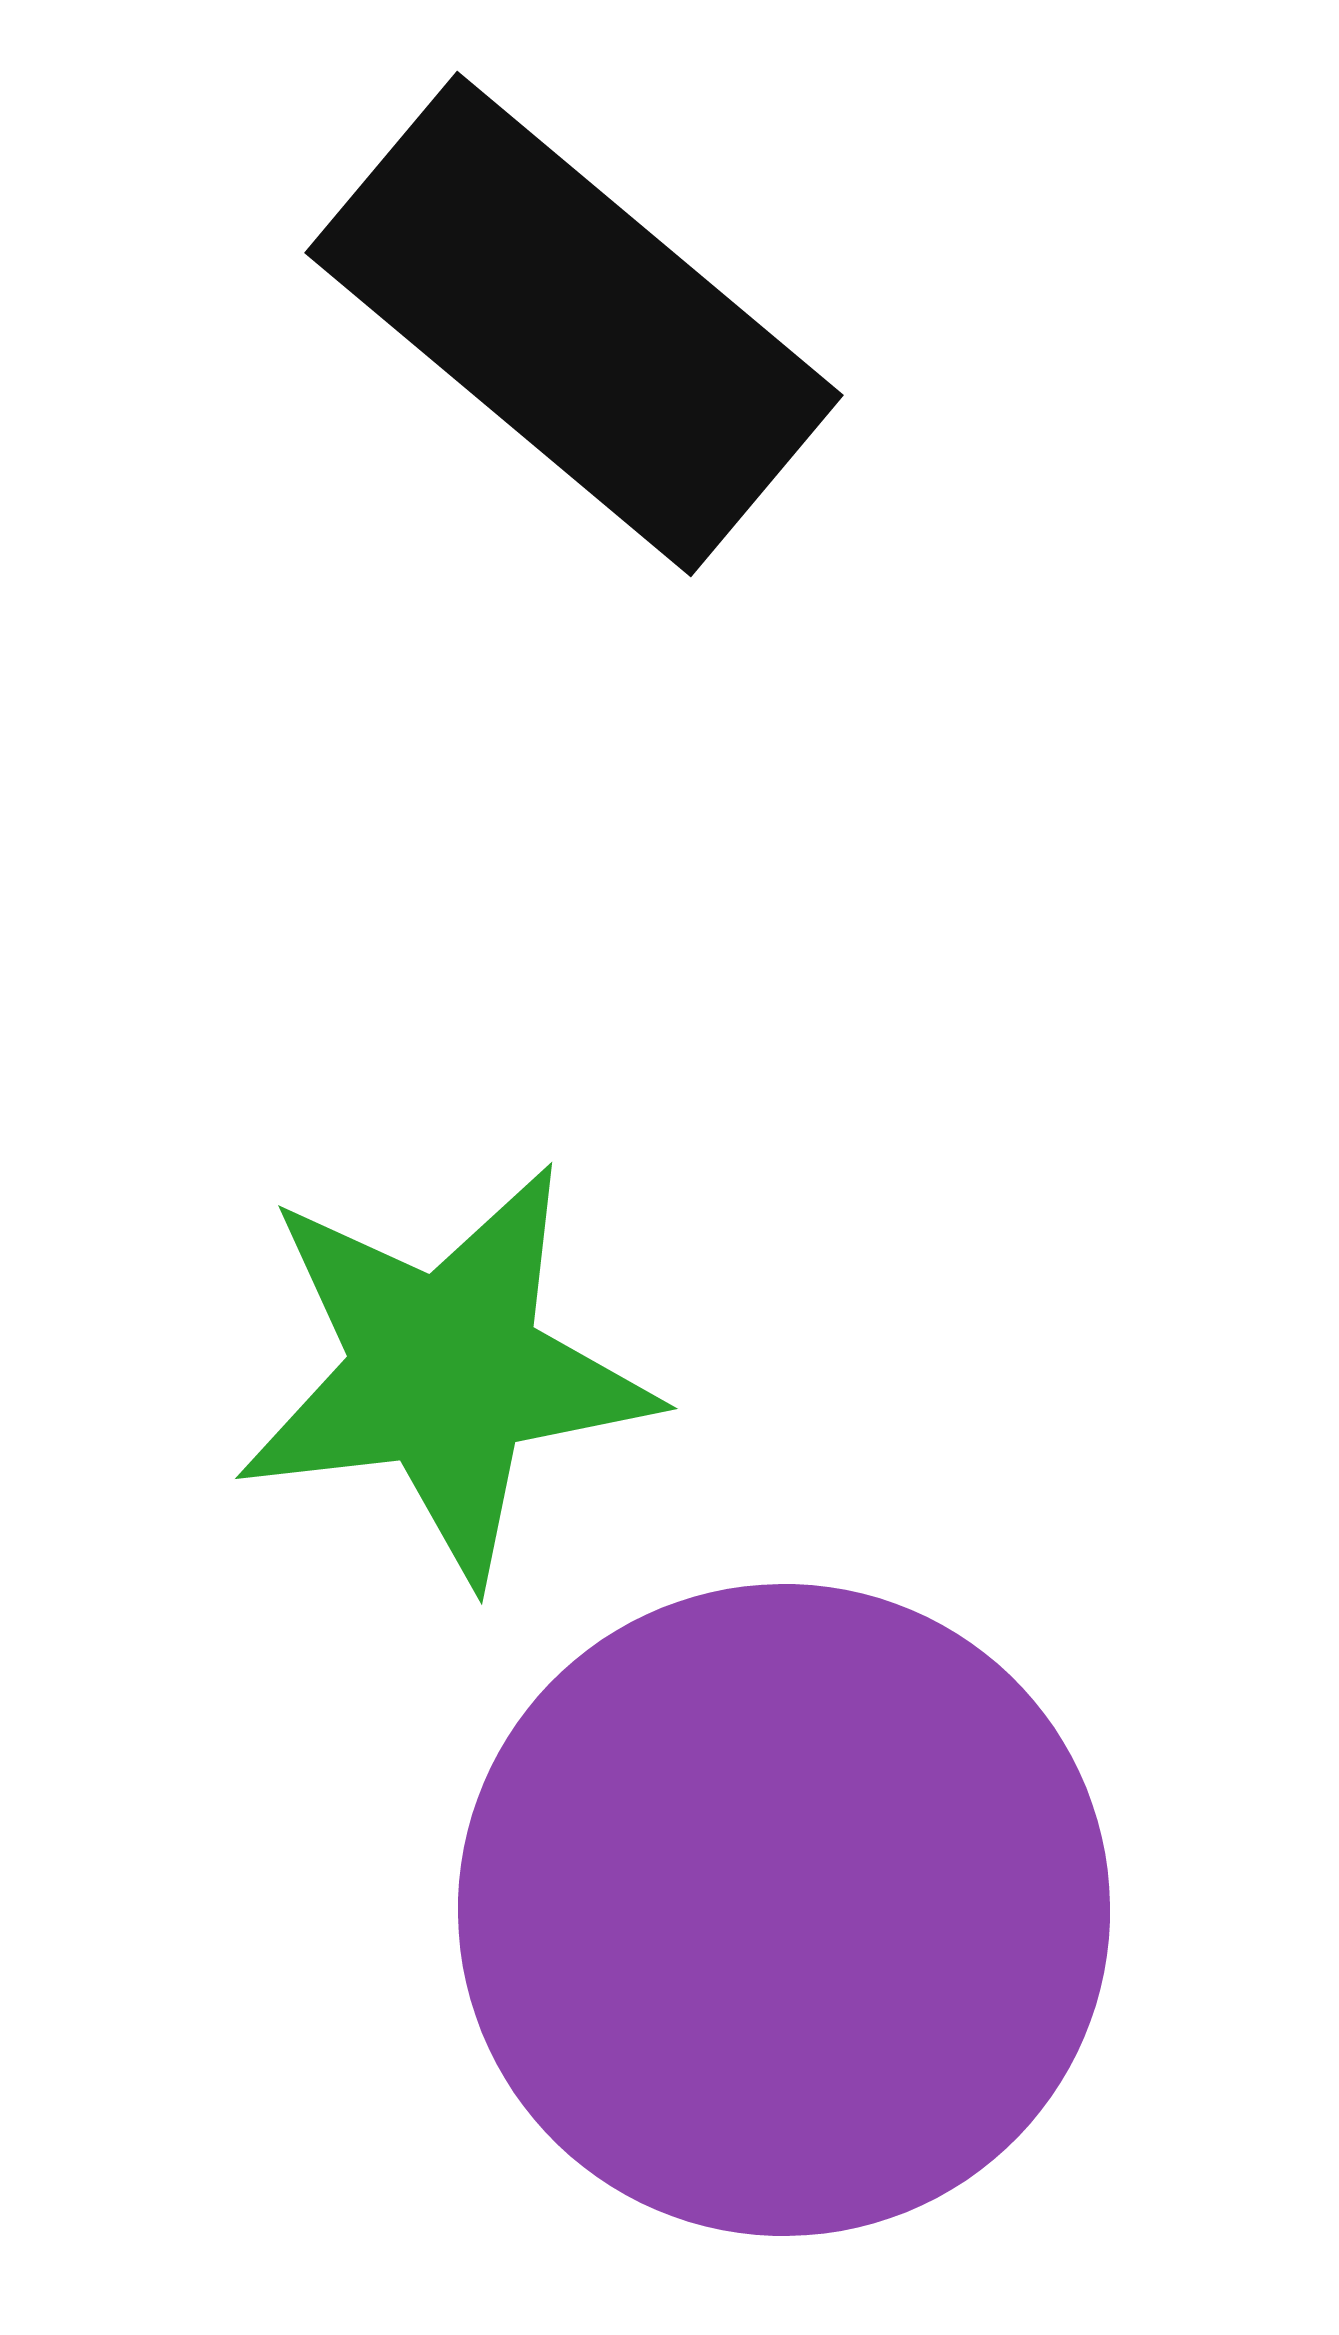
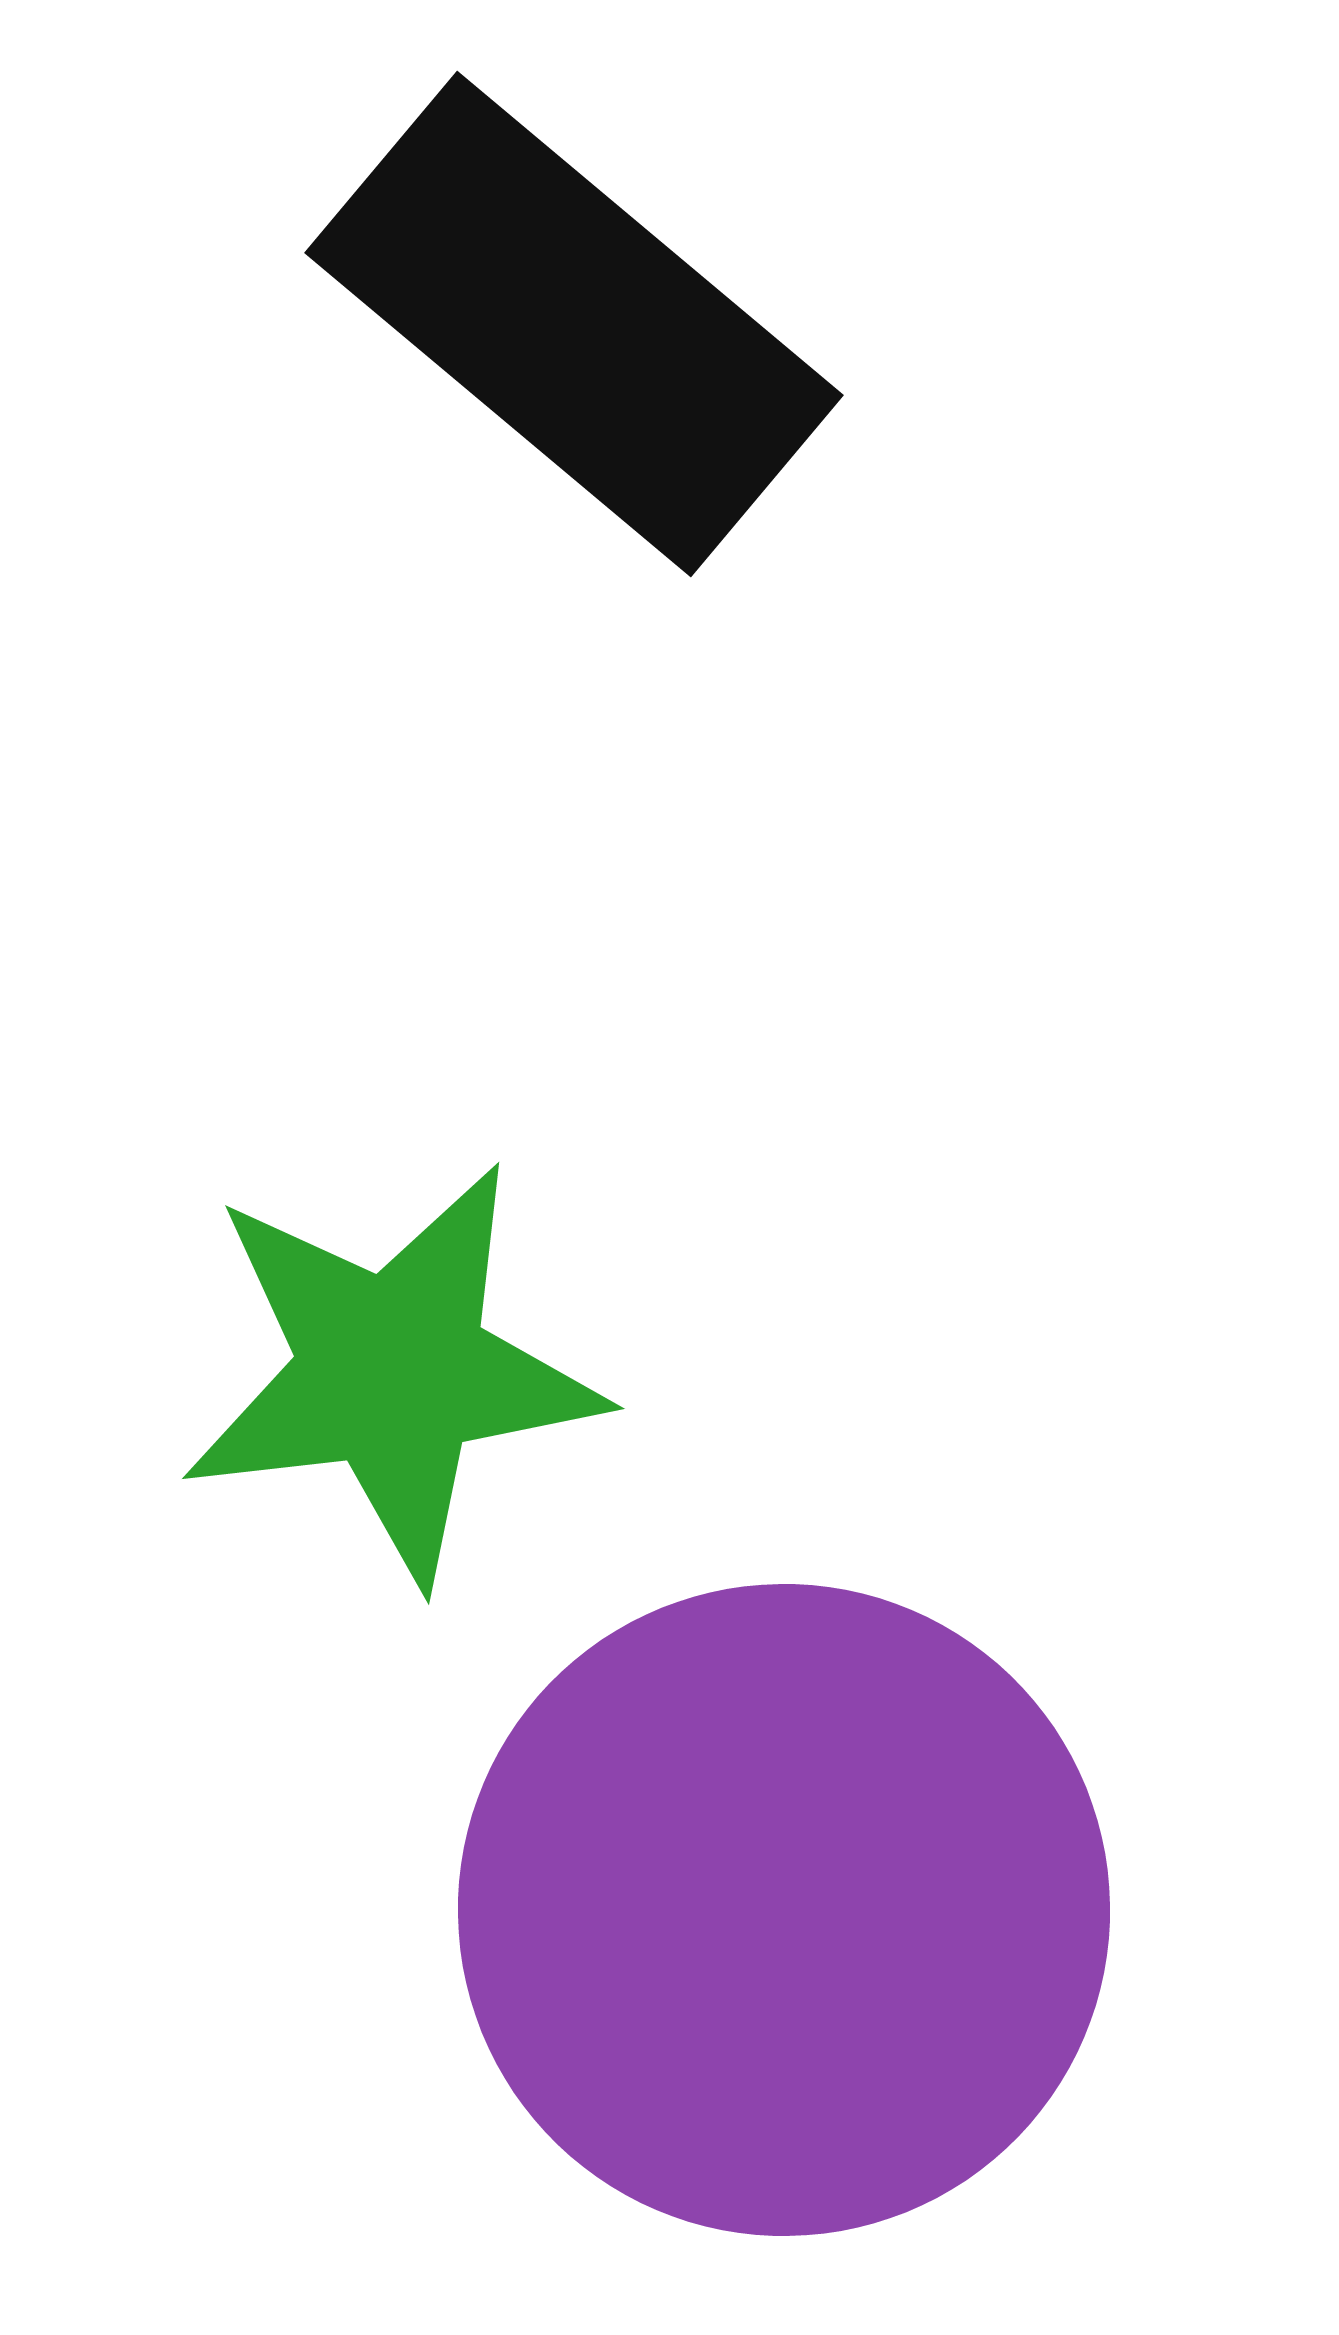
green star: moved 53 px left
